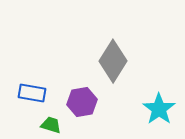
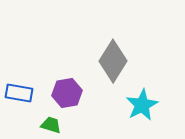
blue rectangle: moved 13 px left
purple hexagon: moved 15 px left, 9 px up
cyan star: moved 17 px left, 4 px up; rotated 8 degrees clockwise
